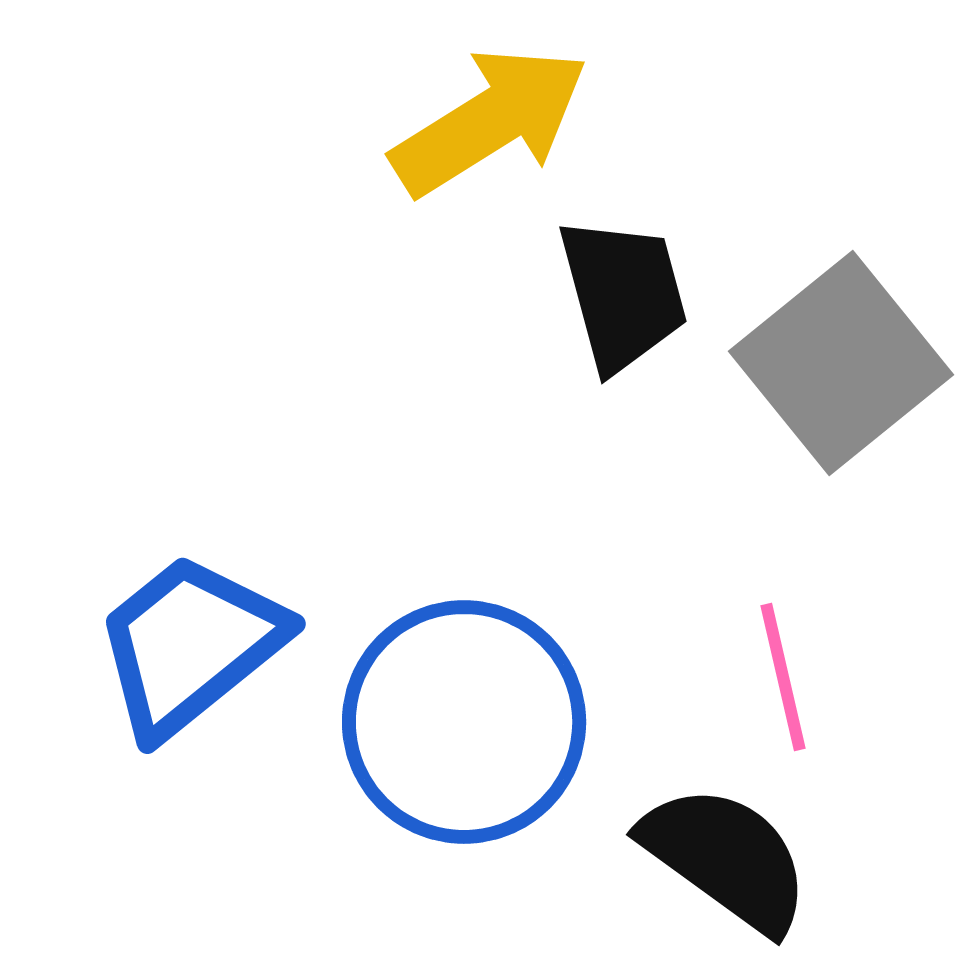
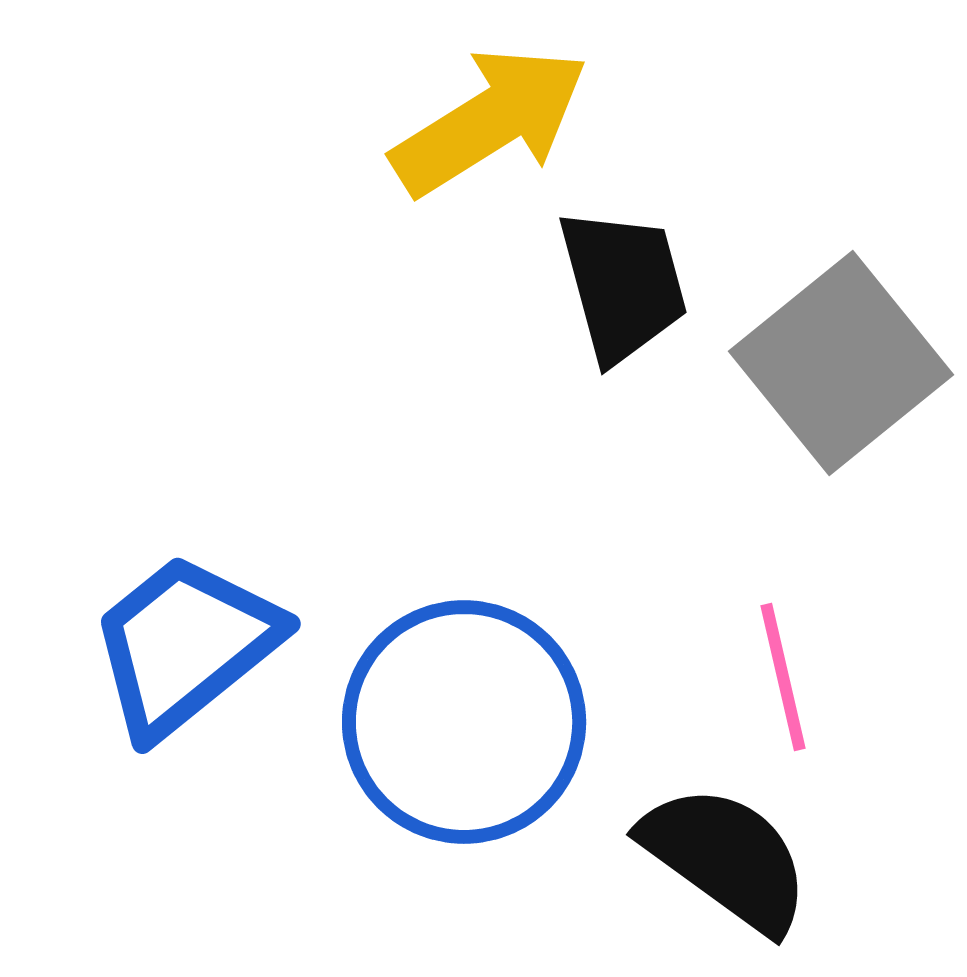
black trapezoid: moved 9 px up
blue trapezoid: moved 5 px left
